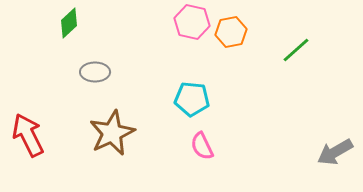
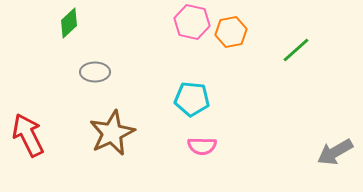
pink semicircle: rotated 64 degrees counterclockwise
